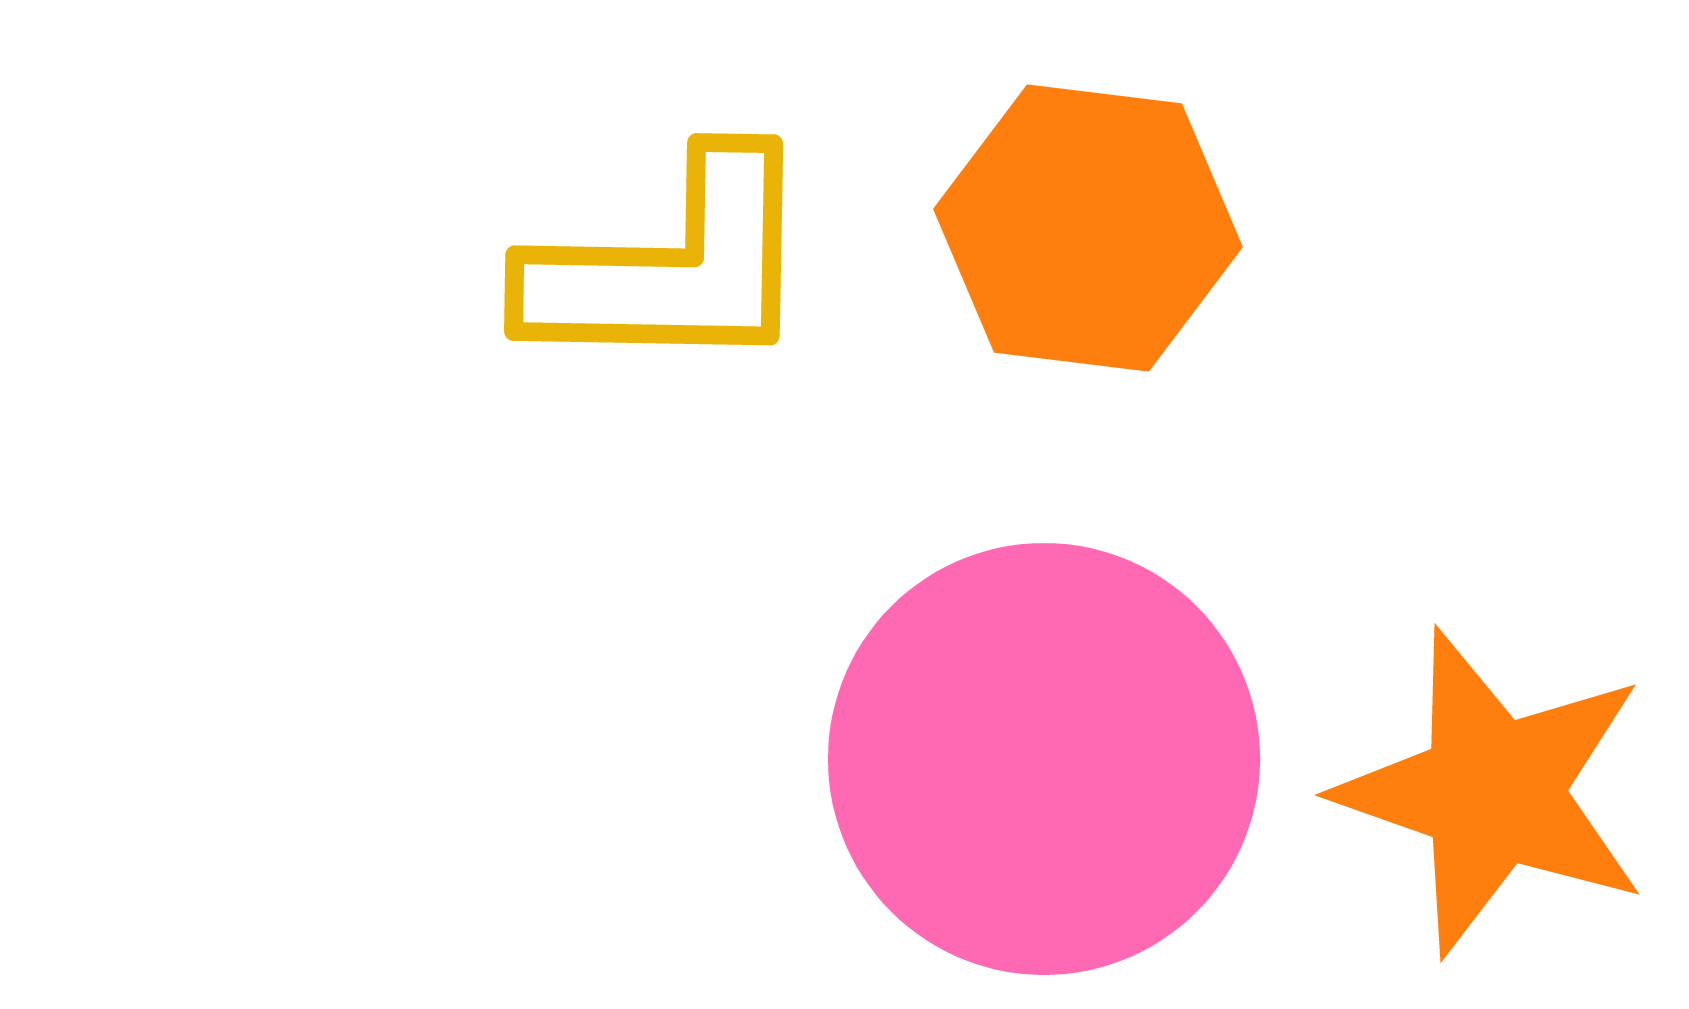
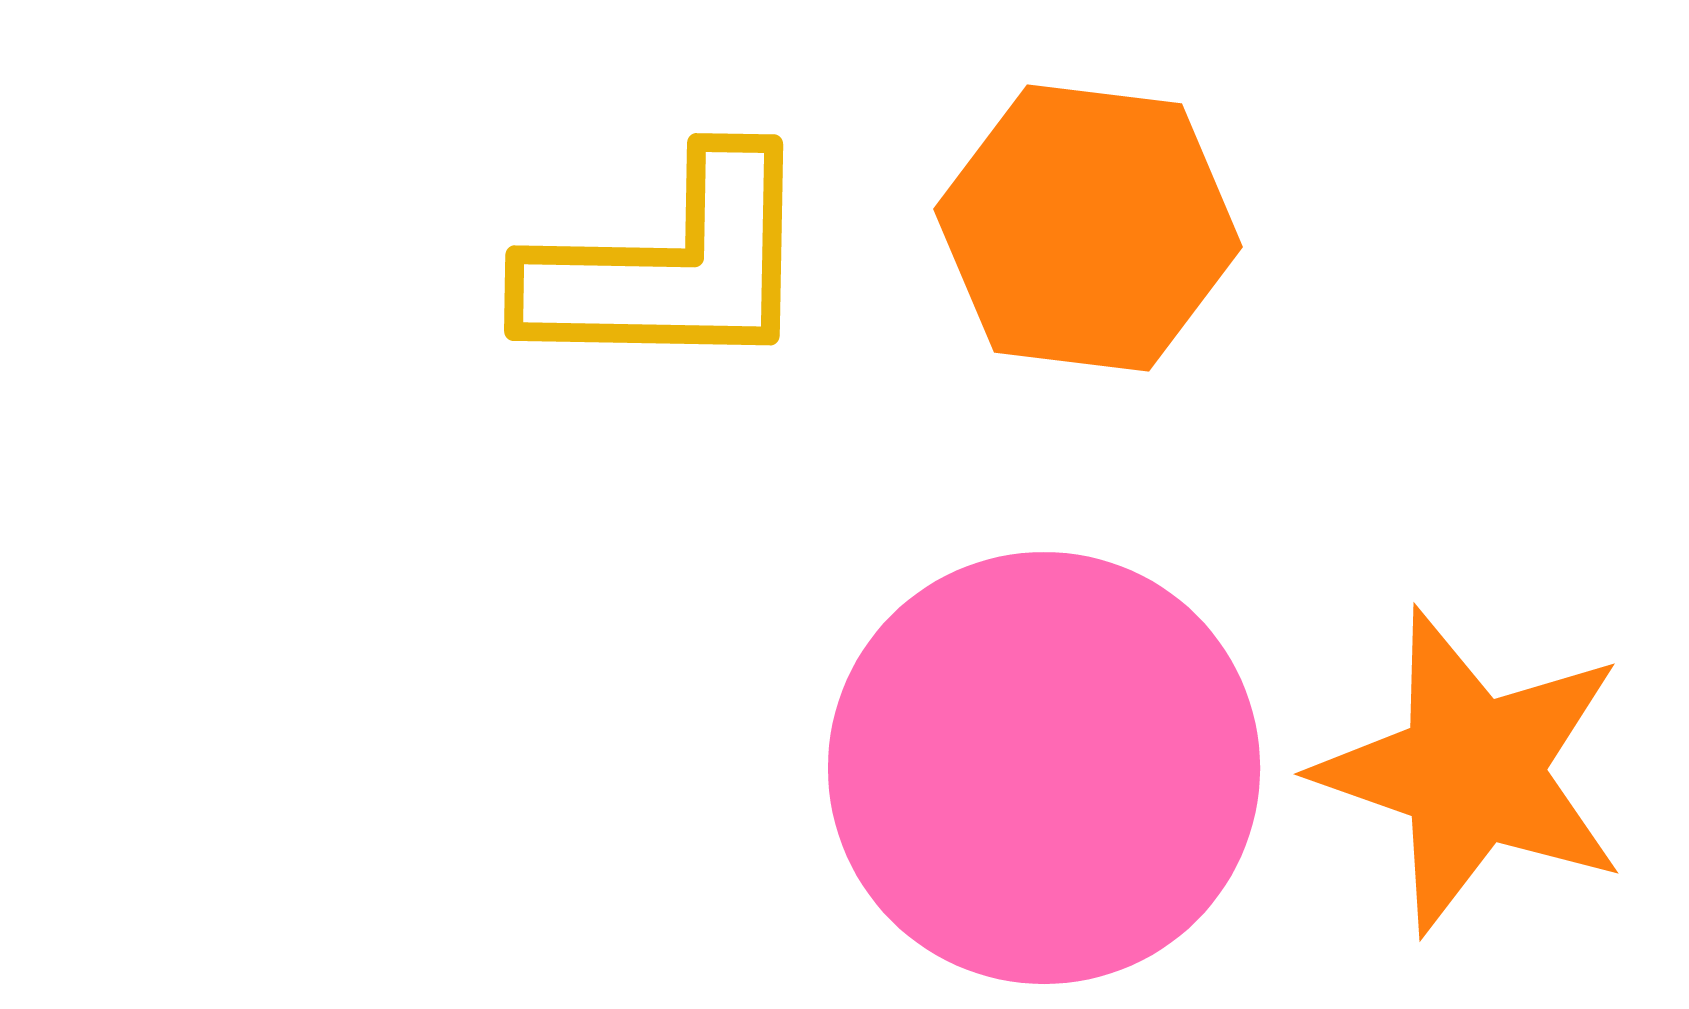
pink circle: moved 9 px down
orange star: moved 21 px left, 21 px up
